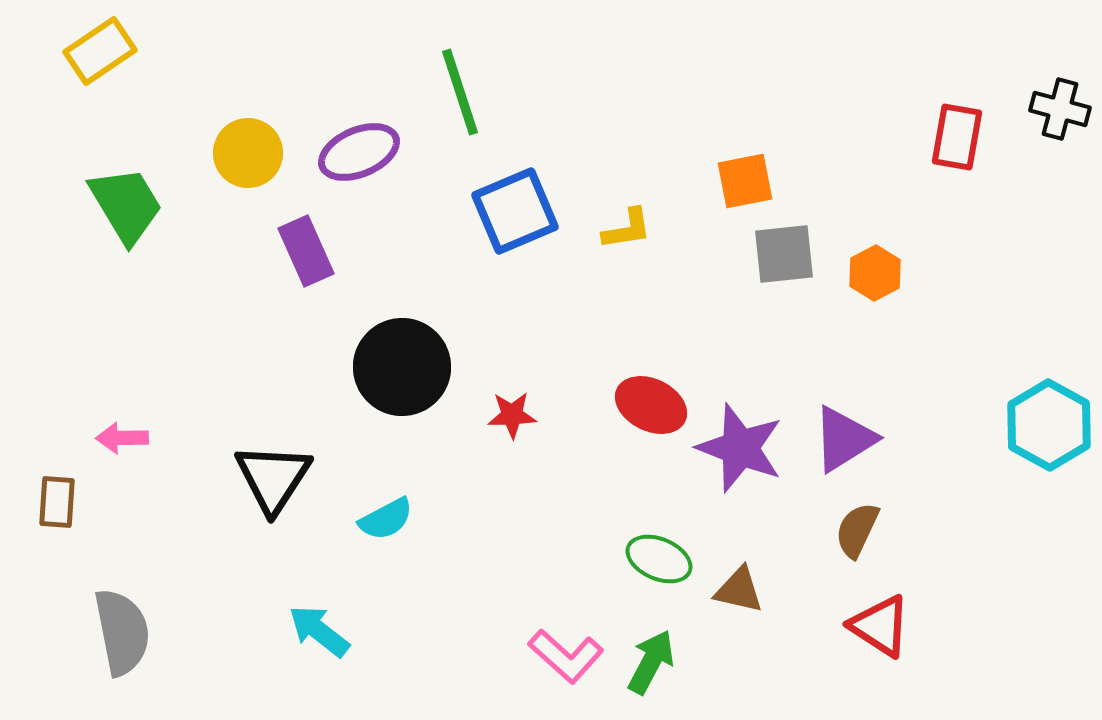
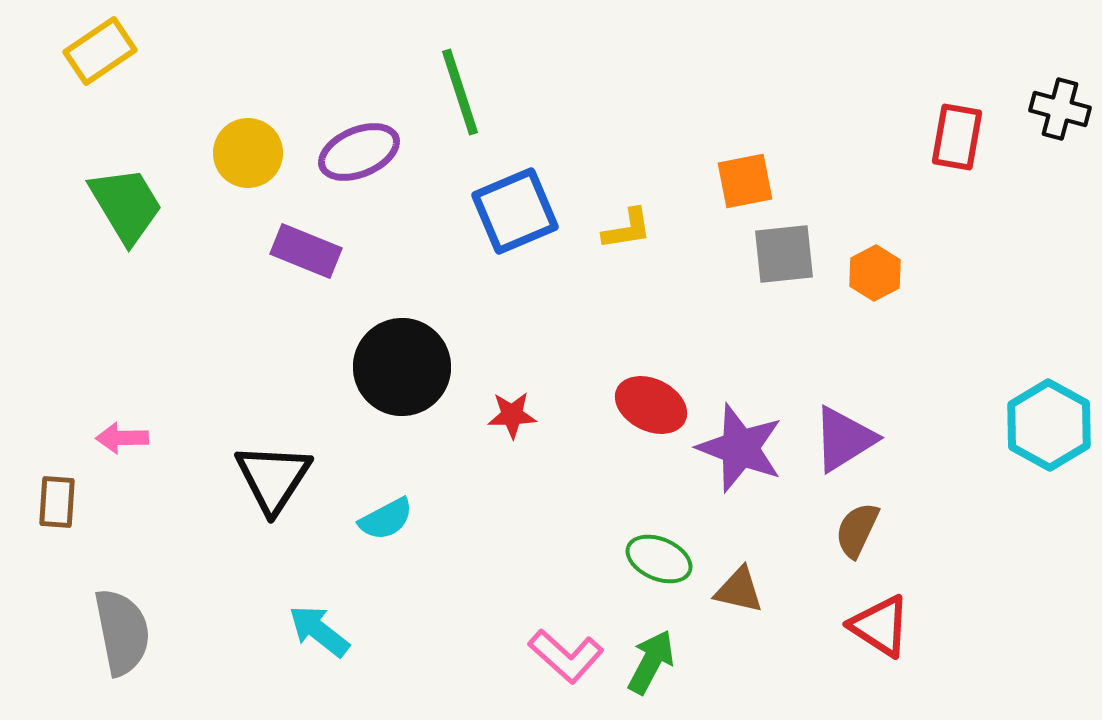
purple rectangle: rotated 44 degrees counterclockwise
